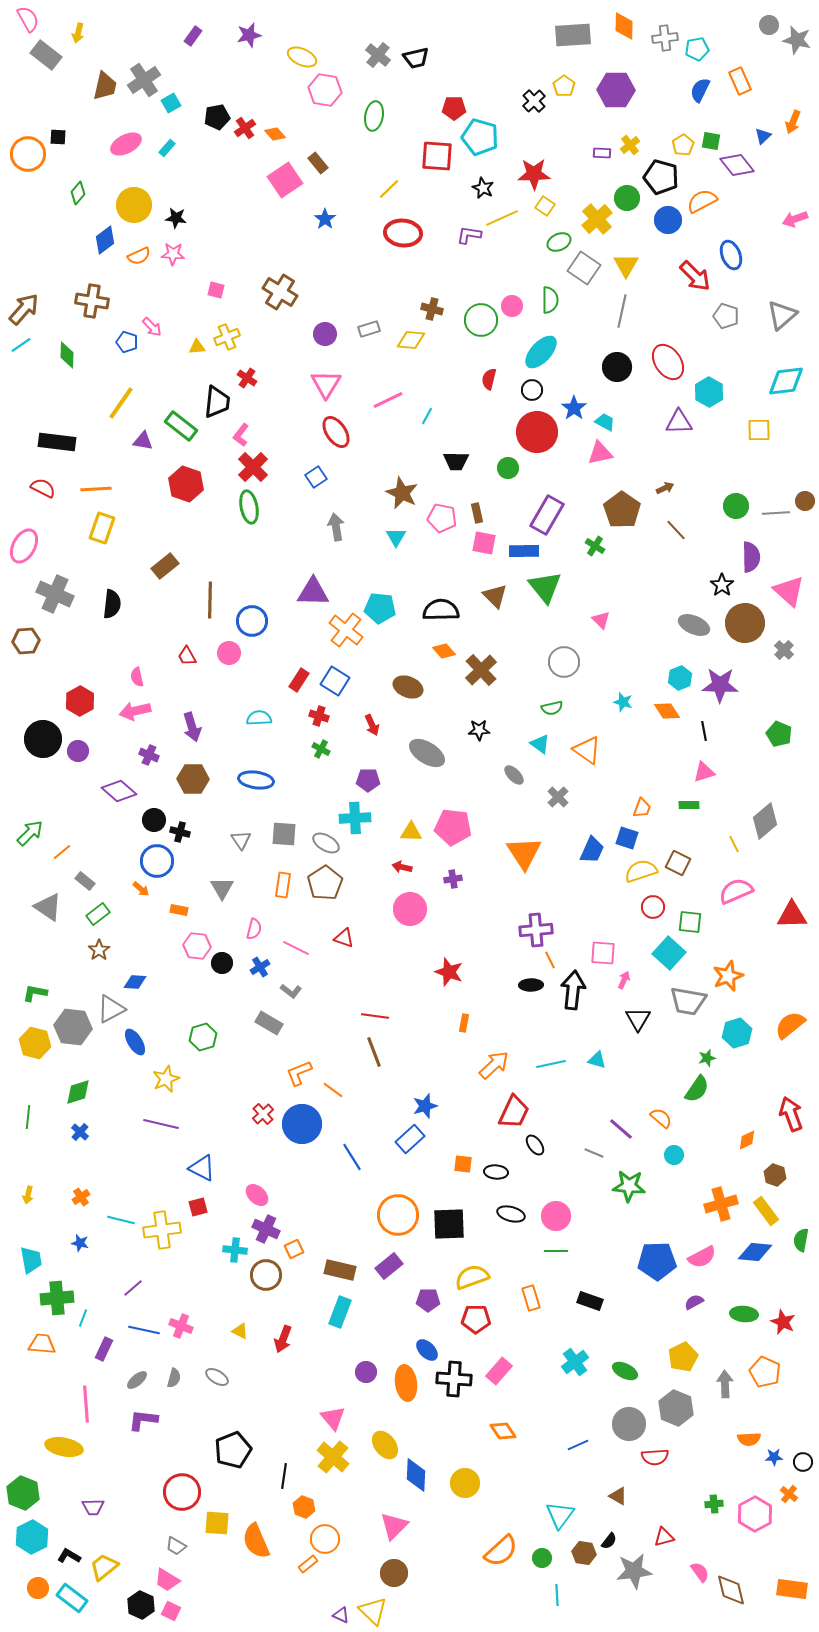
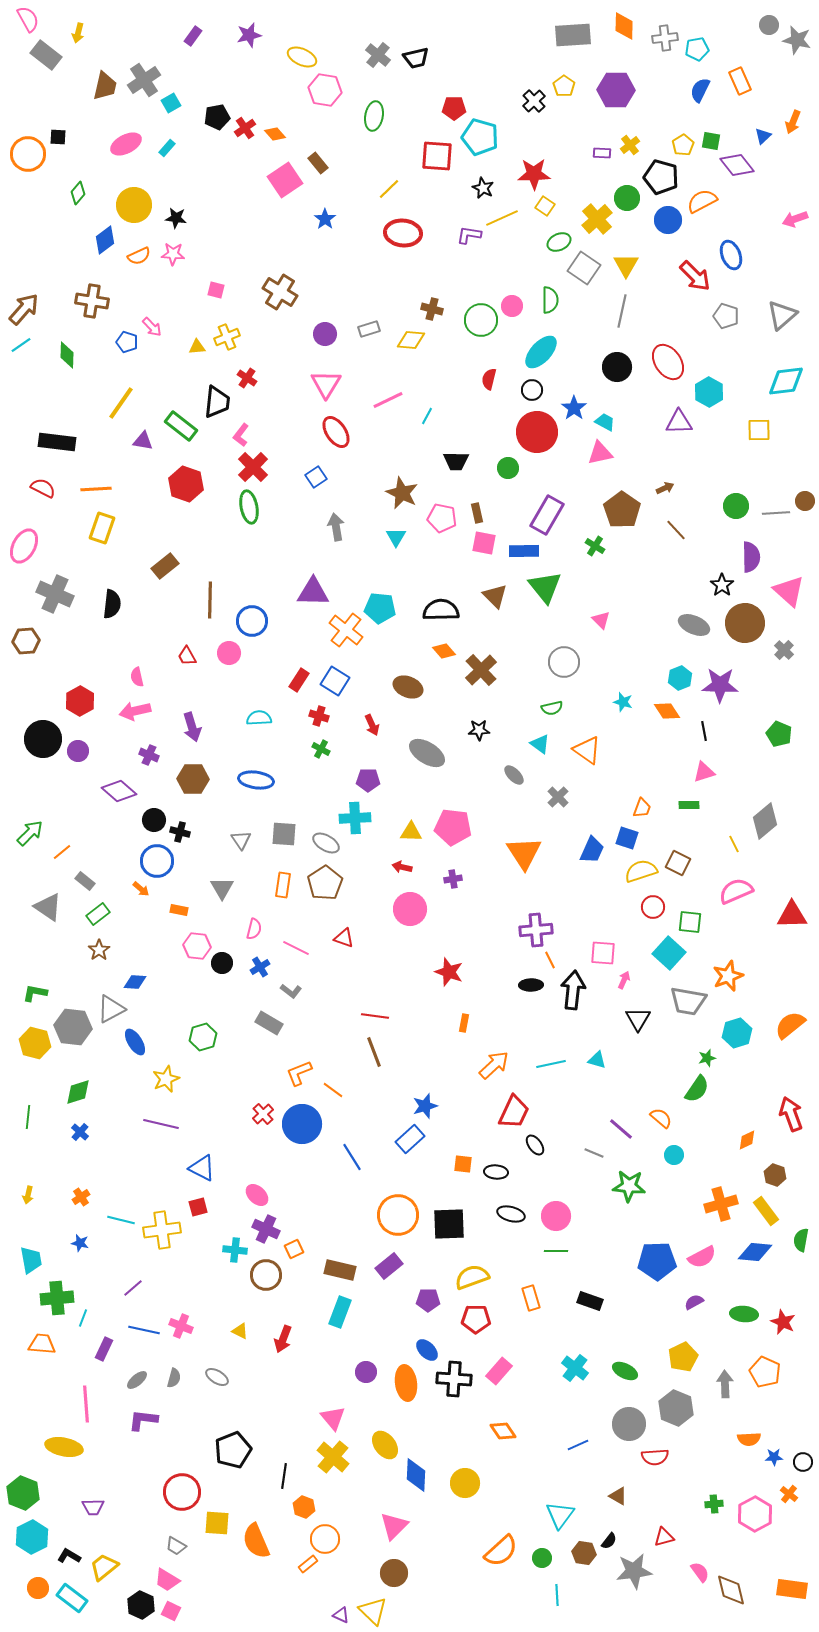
cyan cross at (575, 1362): moved 6 px down; rotated 16 degrees counterclockwise
